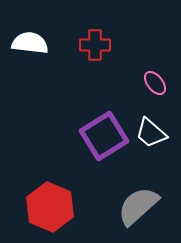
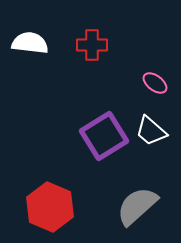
red cross: moved 3 px left
pink ellipse: rotated 15 degrees counterclockwise
white trapezoid: moved 2 px up
gray semicircle: moved 1 px left
